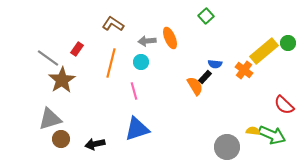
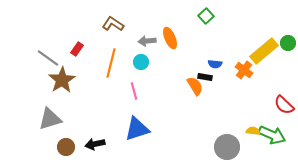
black rectangle: rotated 56 degrees clockwise
brown circle: moved 5 px right, 8 px down
